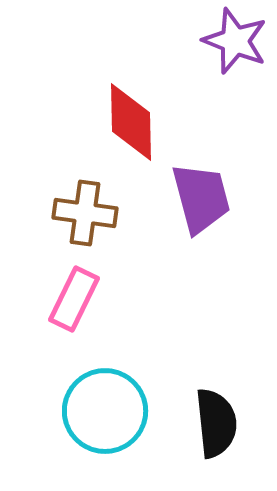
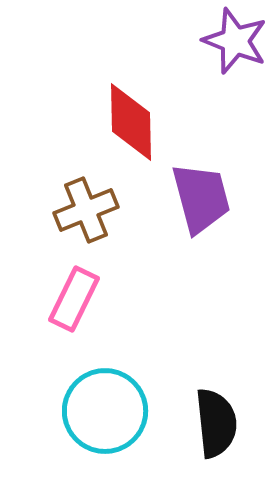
brown cross: moved 1 px right, 3 px up; rotated 30 degrees counterclockwise
